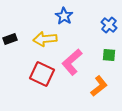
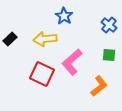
black rectangle: rotated 24 degrees counterclockwise
